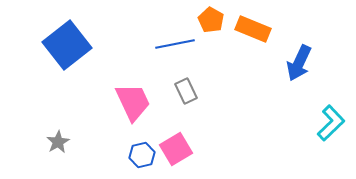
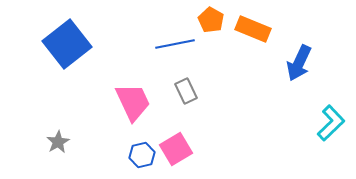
blue square: moved 1 px up
